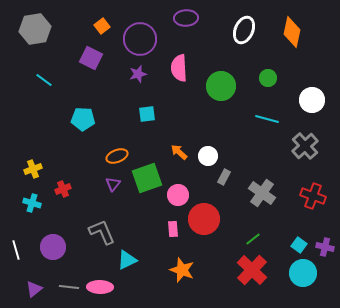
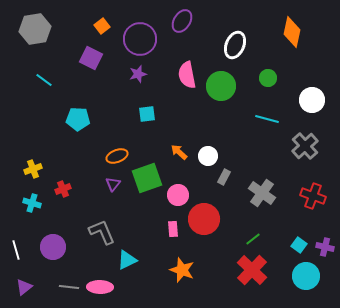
purple ellipse at (186, 18): moved 4 px left, 3 px down; rotated 55 degrees counterclockwise
white ellipse at (244, 30): moved 9 px left, 15 px down
pink semicircle at (179, 68): moved 8 px right, 7 px down; rotated 8 degrees counterclockwise
cyan pentagon at (83, 119): moved 5 px left
cyan circle at (303, 273): moved 3 px right, 3 px down
purple triangle at (34, 289): moved 10 px left, 2 px up
